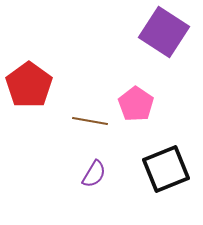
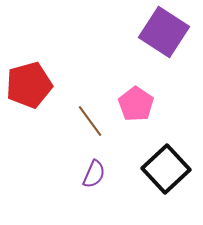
red pentagon: rotated 21 degrees clockwise
brown line: rotated 44 degrees clockwise
black square: rotated 21 degrees counterclockwise
purple semicircle: rotated 8 degrees counterclockwise
